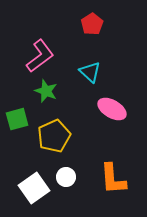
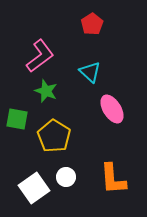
pink ellipse: rotated 28 degrees clockwise
green square: rotated 25 degrees clockwise
yellow pentagon: rotated 16 degrees counterclockwise
